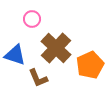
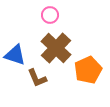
pink circle: moved 18 px right, 4 px up
orange pentagon: moved 2 px left, 5 px down
brown L-shape: moved 1 px left
